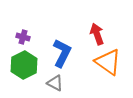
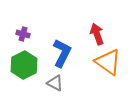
purple cross: moved 3 px up
